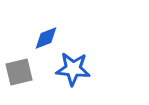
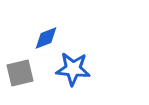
gray square: moved 1 px right, 1 px down
